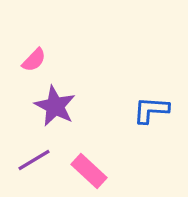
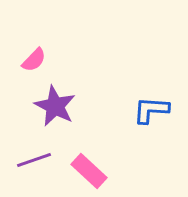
purple line: rotated 12 degrees clockwise
